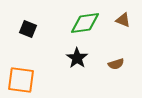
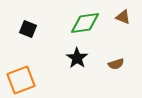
brown triangle: moved 3 px up
orange square: rotated 28 degrees counterclockwise
